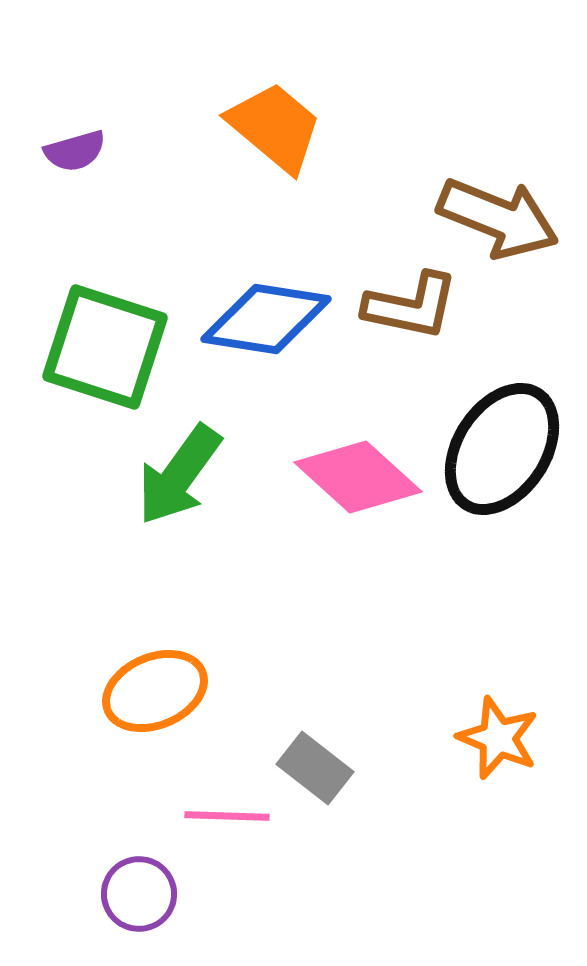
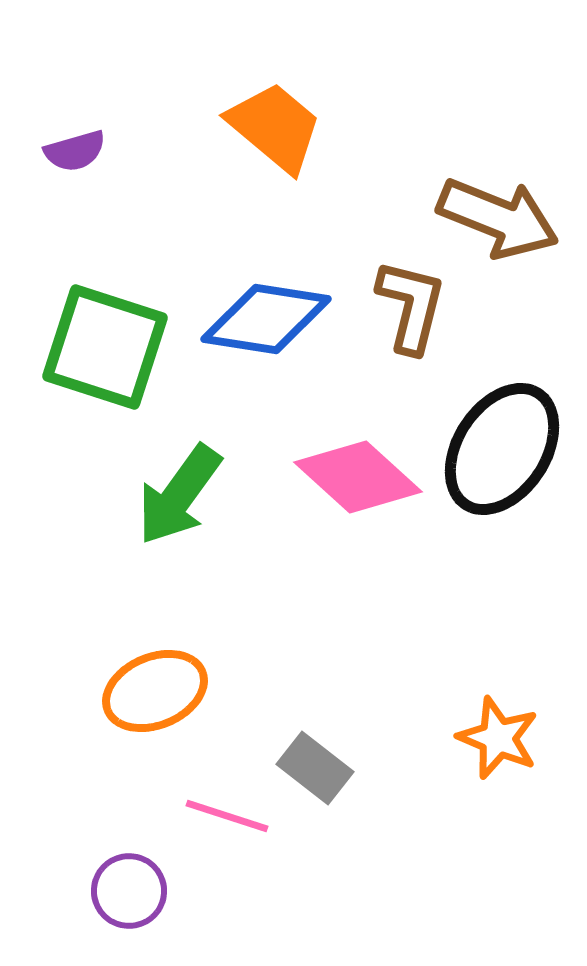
brown L-shape: rotated 88 degrees counterclockwise
green arrow: moved 20 px down
pink line: rotated 16 degrees clockwise
purple circle: moved 10 px left, 3 px up
